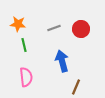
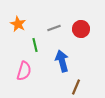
orange star: rotated 21 degrees clockwise
green line: moved 11 px right
pink semicircle: moved 2 px left, 6 px up; rotated 24 degrees clockwise
